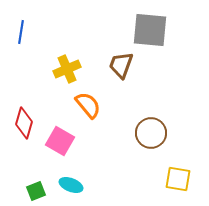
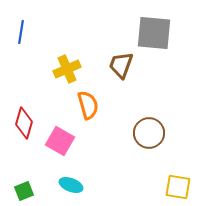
gray square: moved 4 px right, 3 px down
orange semicircle: rotated 24 degrees clockwise
brown circle: moved 2 px left
yellow square: moved 8 px down
green square: moved 12 px left
